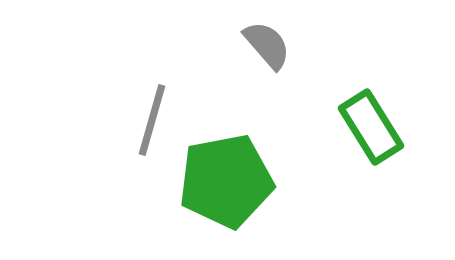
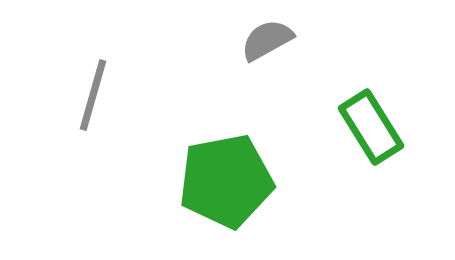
gray semicircle: moved 5 px up; rotated 78 degrees counterclockwise
gray line: moved 59 px left, 25 px up
